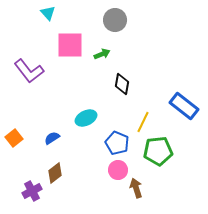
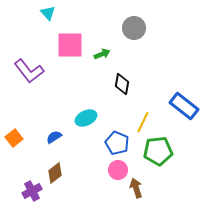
gray circle: moved 19 px right, 8 px down
blue semicircle: moved 2 px right, 1 px up
